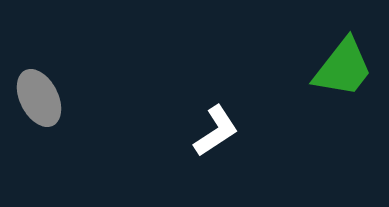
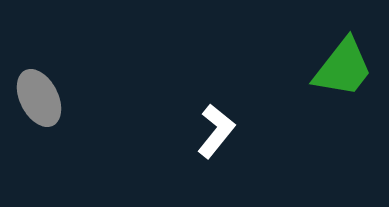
white L-shape: rotated 18 degrees counterclockwise
